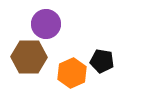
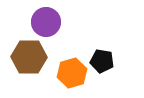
purple circle: moved 2 px up
orange hexagon: rotated 8 degrees clockwise
